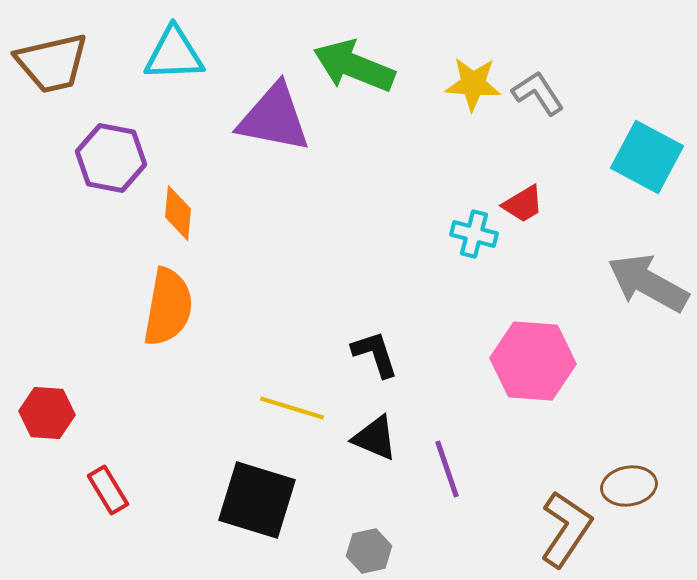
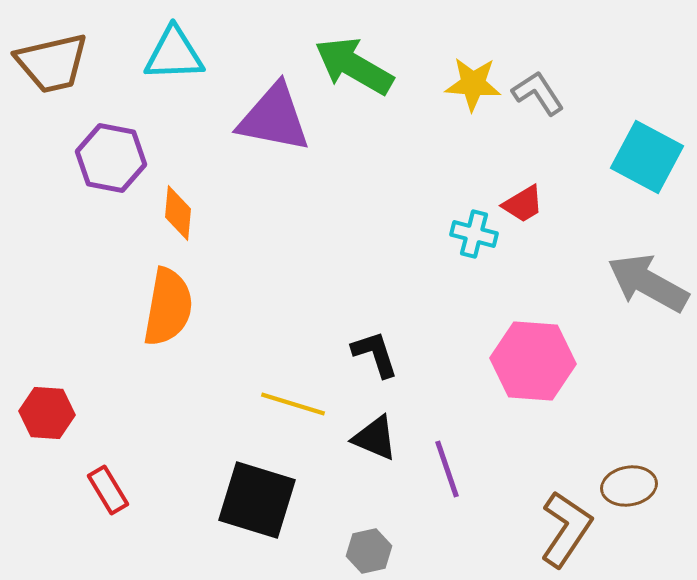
green arrow: rotated 8 degrees clockwise
yellow line: moved 1 px right, 4 px up
